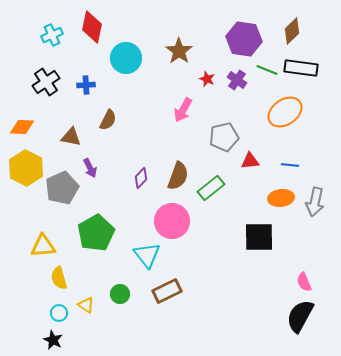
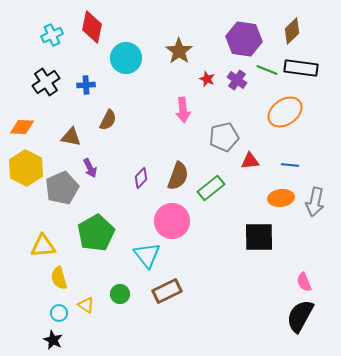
pink arrow at (183, 110): rotated 35 degrees counterclockwise
